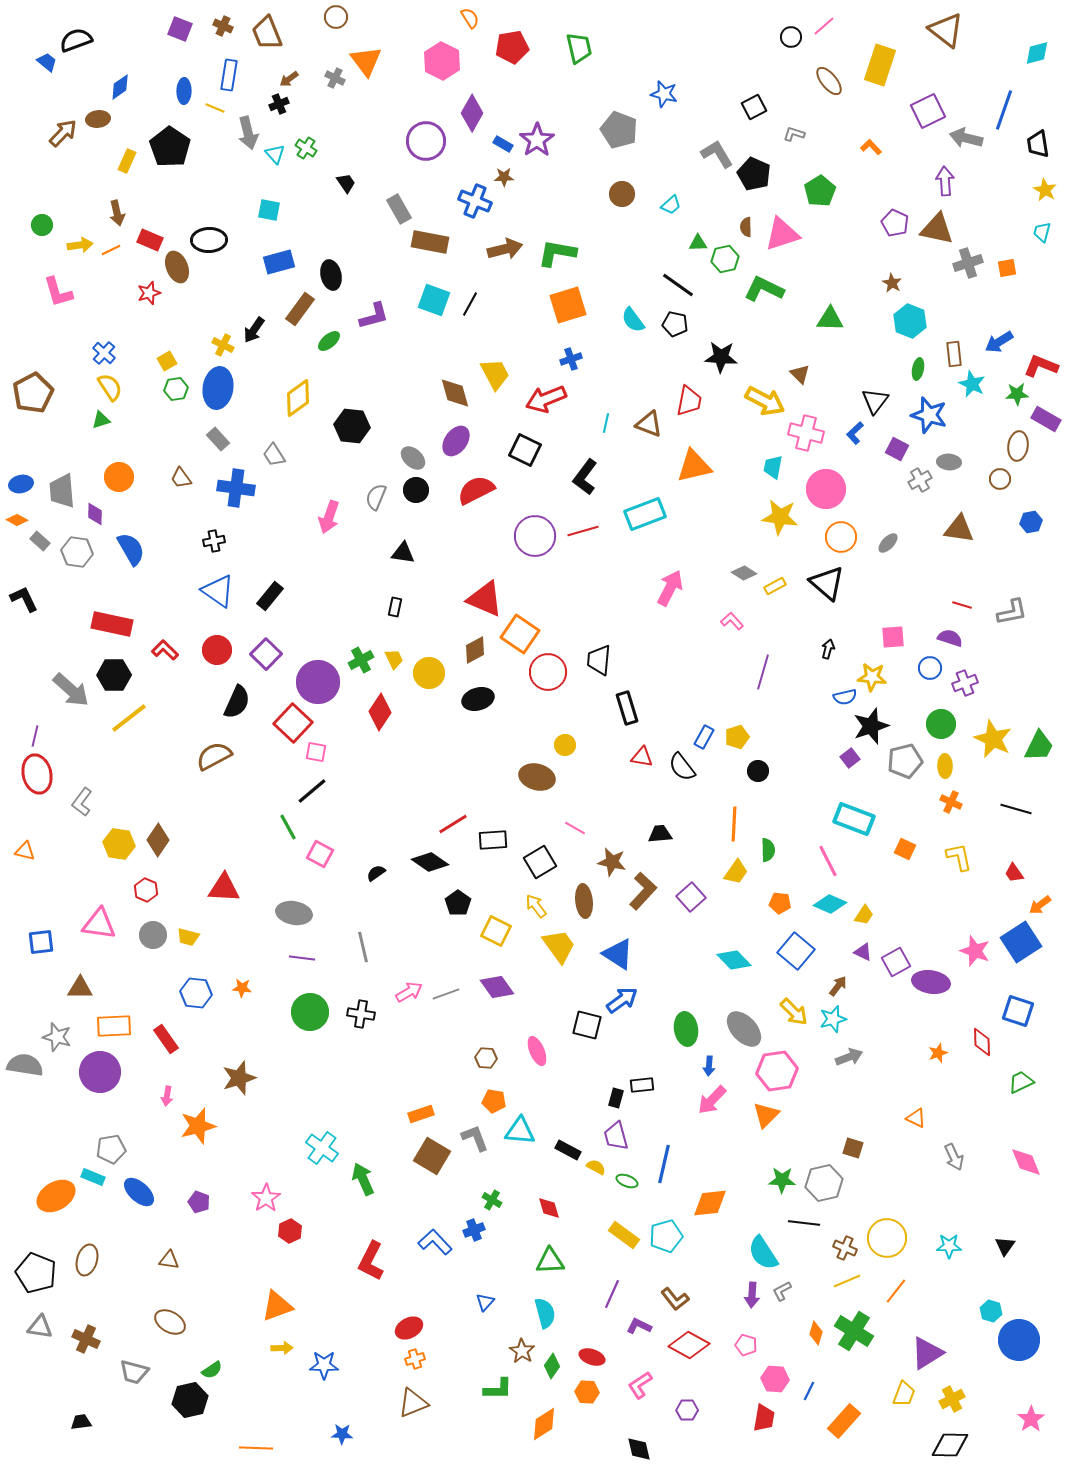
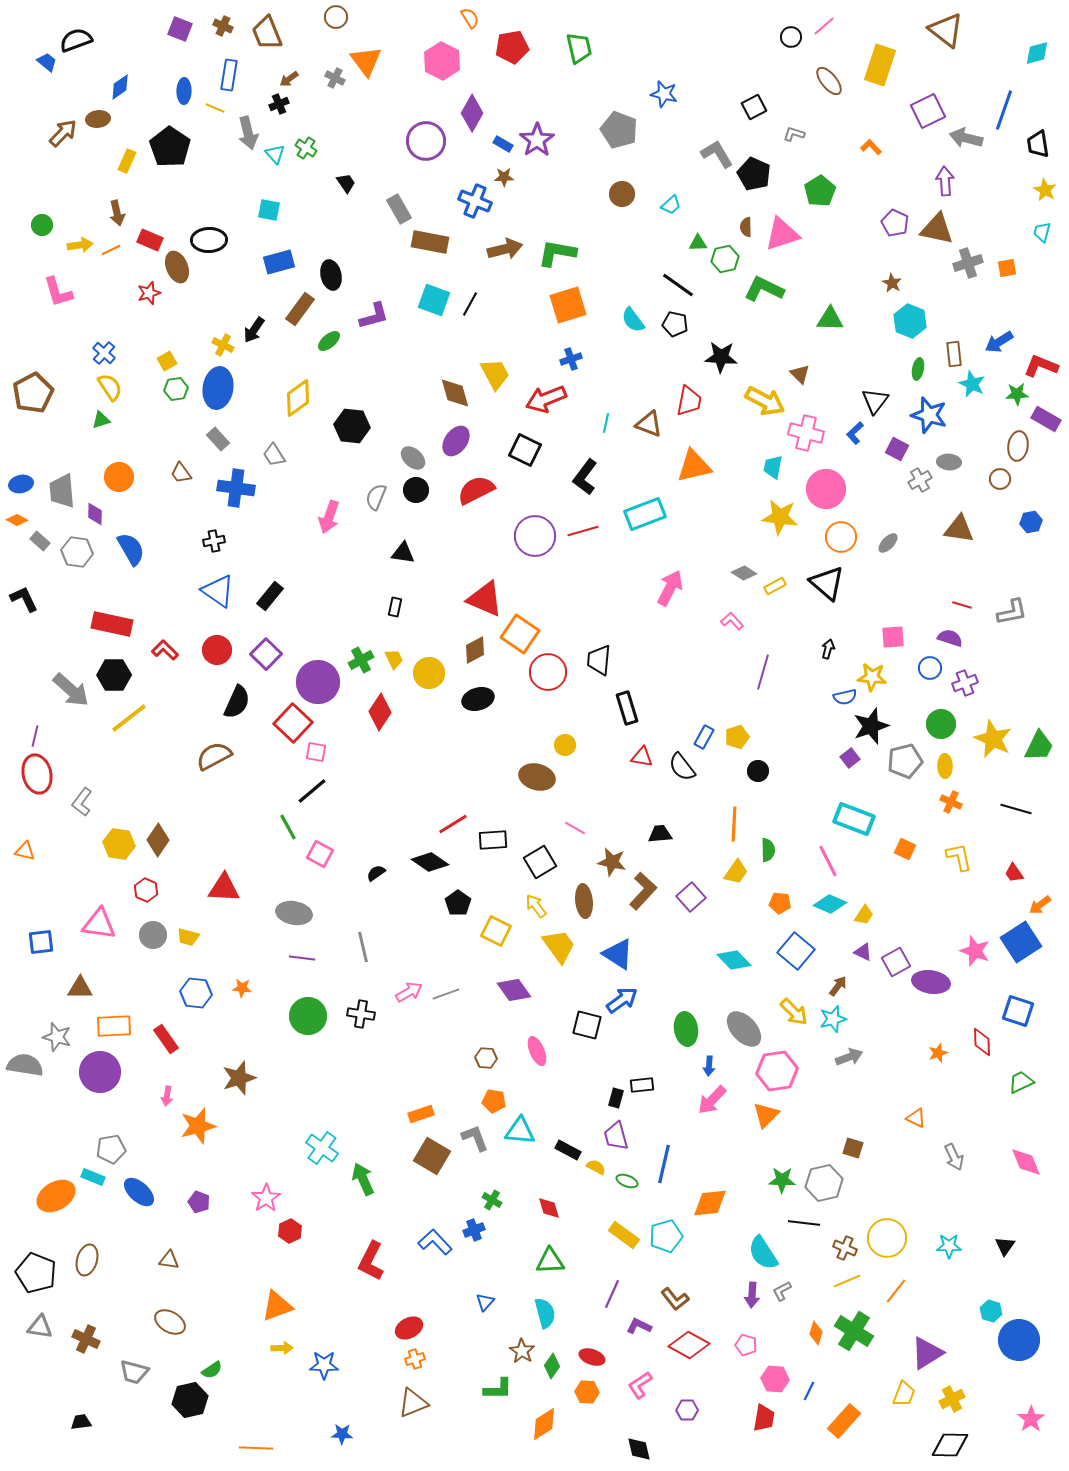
brown trapezoid at (181, 478): moved 5 px up
purple diamond at (497, 987): moved 17 px right, 3 px down
green circle at (310, 1012): moved 2 px left, 4 px down
